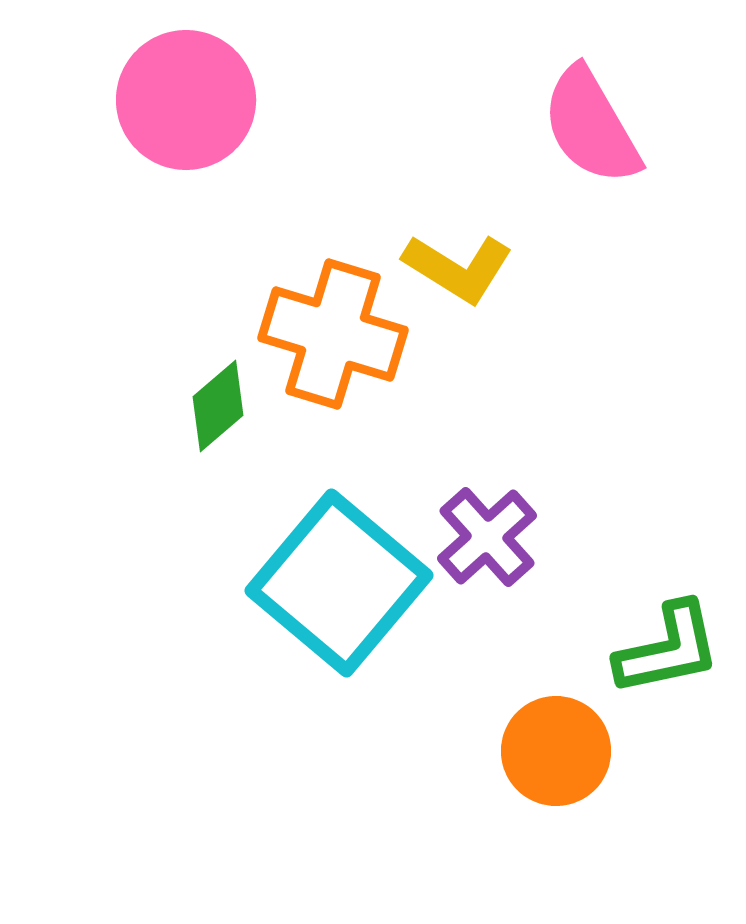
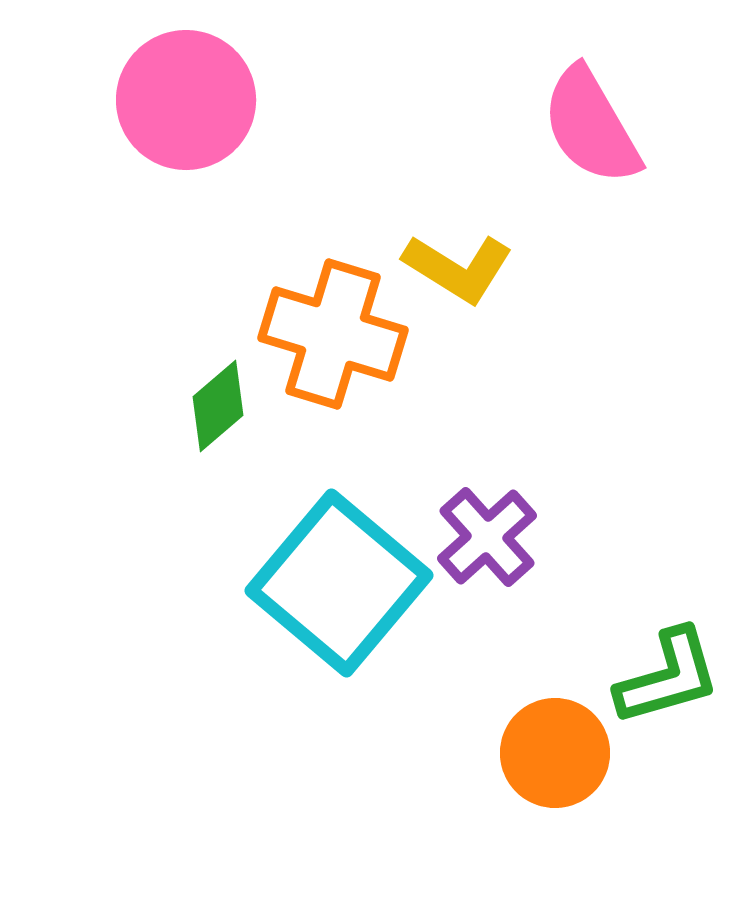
green L-shape: moved 28 px down; rotated 4 degrees counterclockwise
orange circle: moved 1 px left, 2 px down
